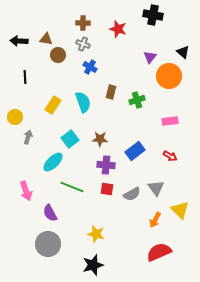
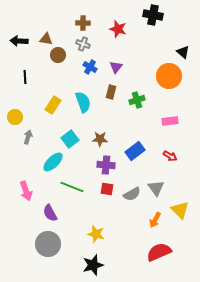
purple triangle: moved 34 px left, 10 px down
